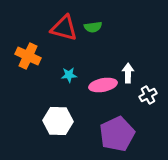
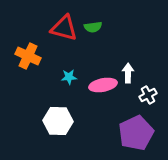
cyan star: moved 2 px down
purple pentagon: moved 19 px right, 1 px up
